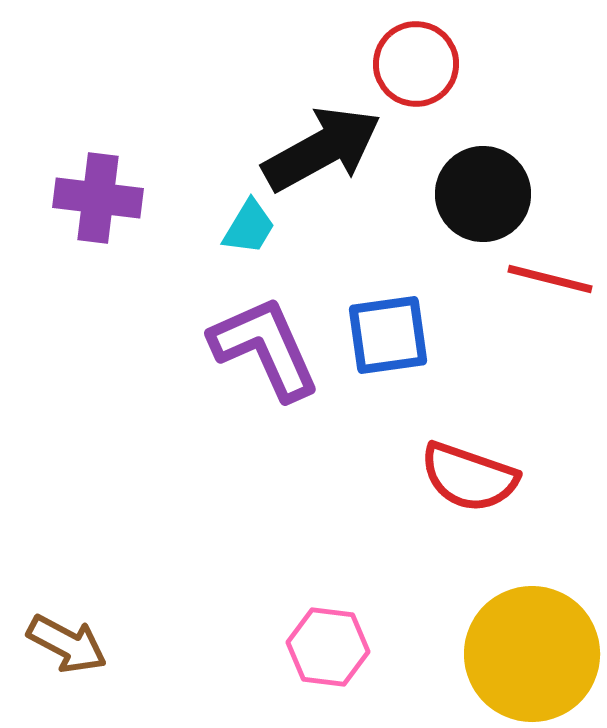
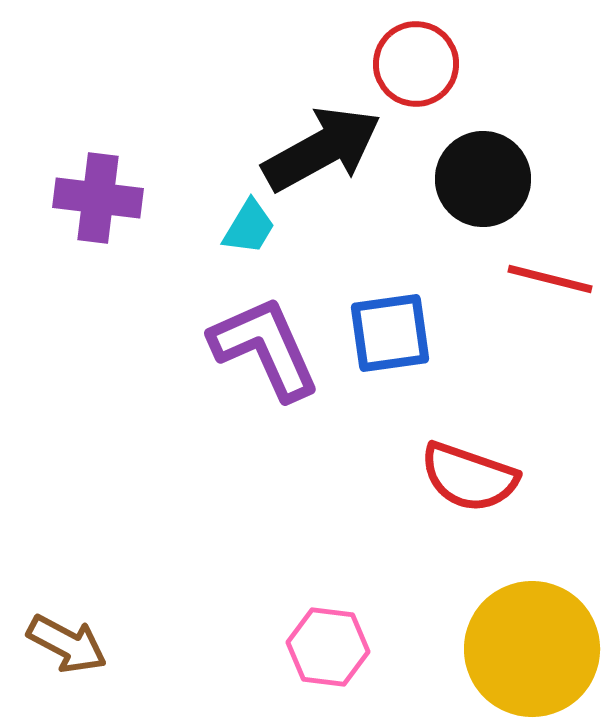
black circle: moved 15 px up
blue square: moved 2 px right, 2 px up
yellow circle: moved 5 px up
